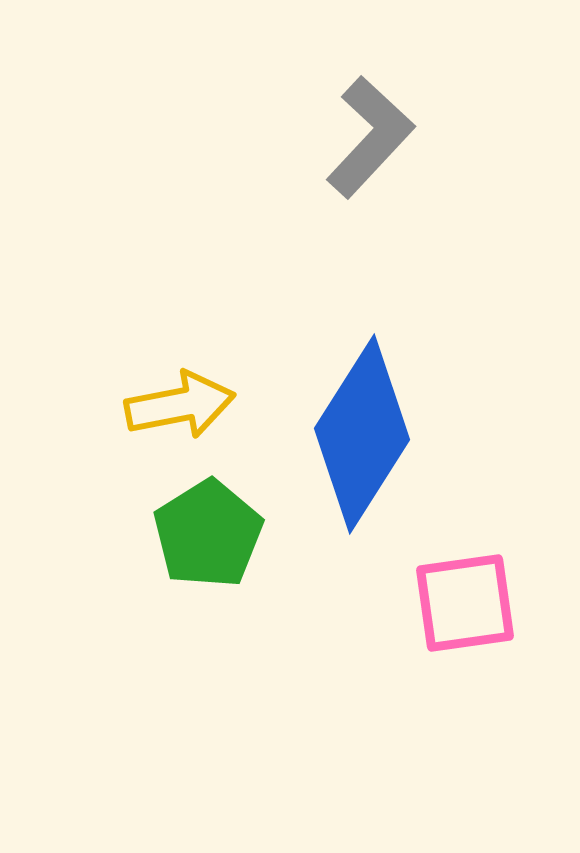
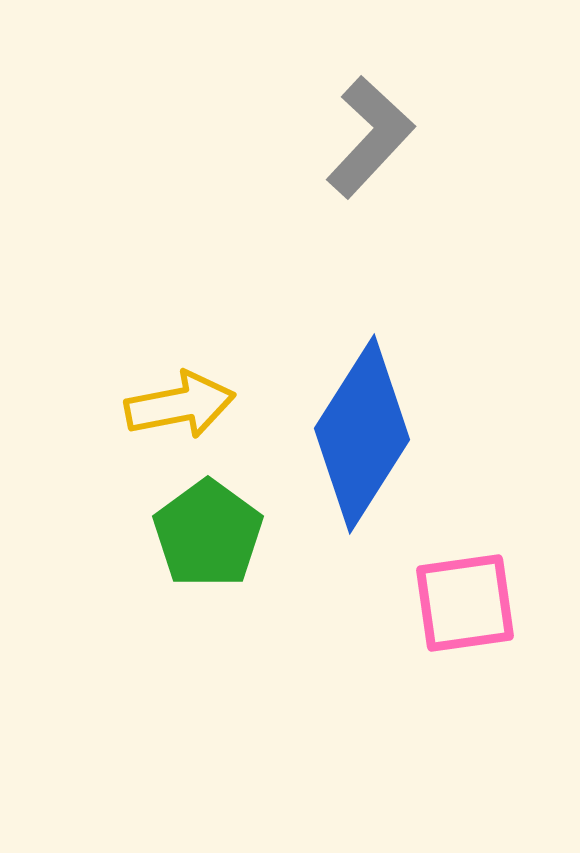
green pentagon: rotated 4 degrees counterclockwise
